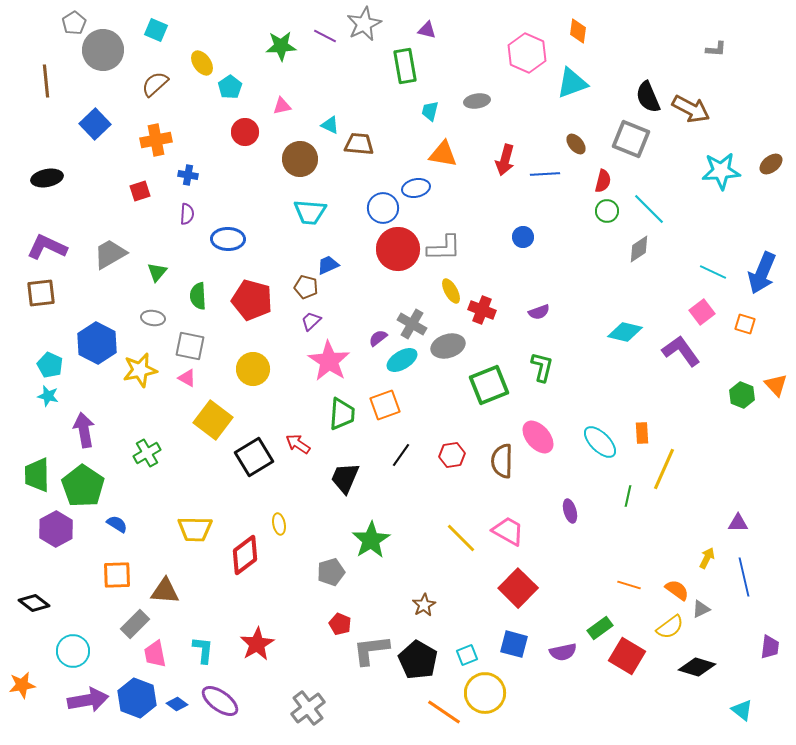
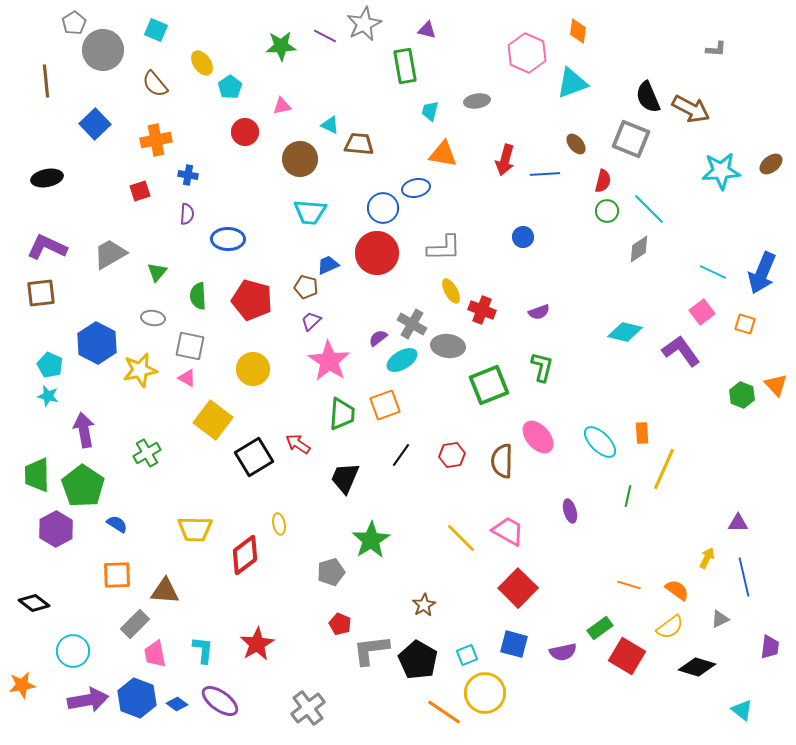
brown semicircle at (155, 84): rotated 88 degrees counterclockwise
red circle at (398, 249): moved 21 px left, 4 px down
gray ellipse at (448, 346): rotated 24 degrees clockwise
gray triangle at (701, 609): moved 19 px right, 10 px down
